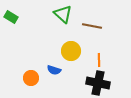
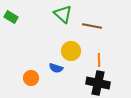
blue semicircle: moved 2 px right, 2 px up
